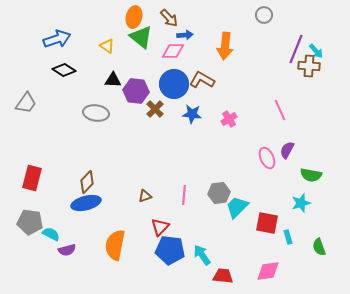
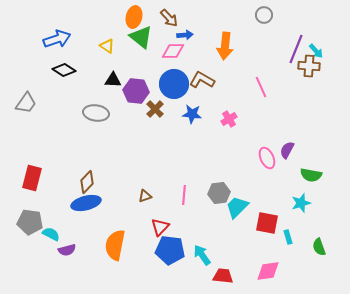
pink line at (280, 110): moved 19 px left, 23 px up
